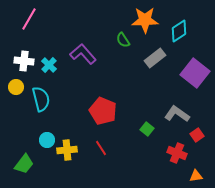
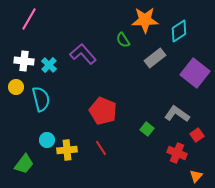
orange triangle: rotated 40 degrees counterclockwise
